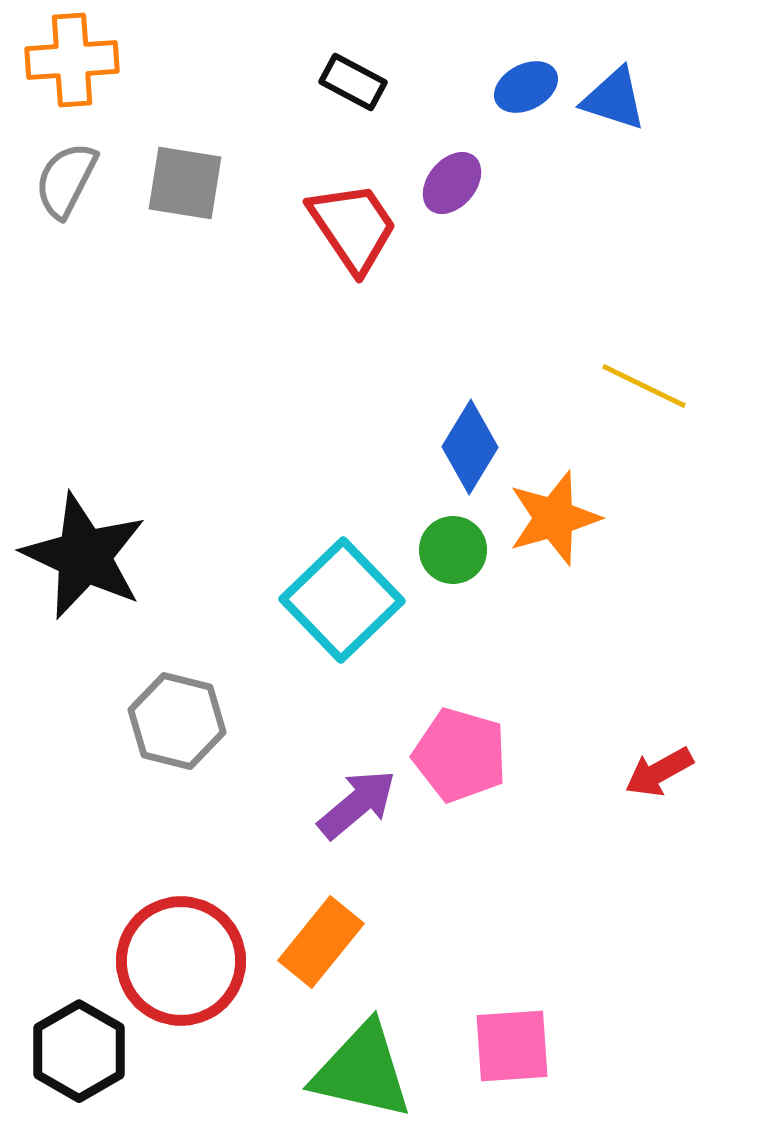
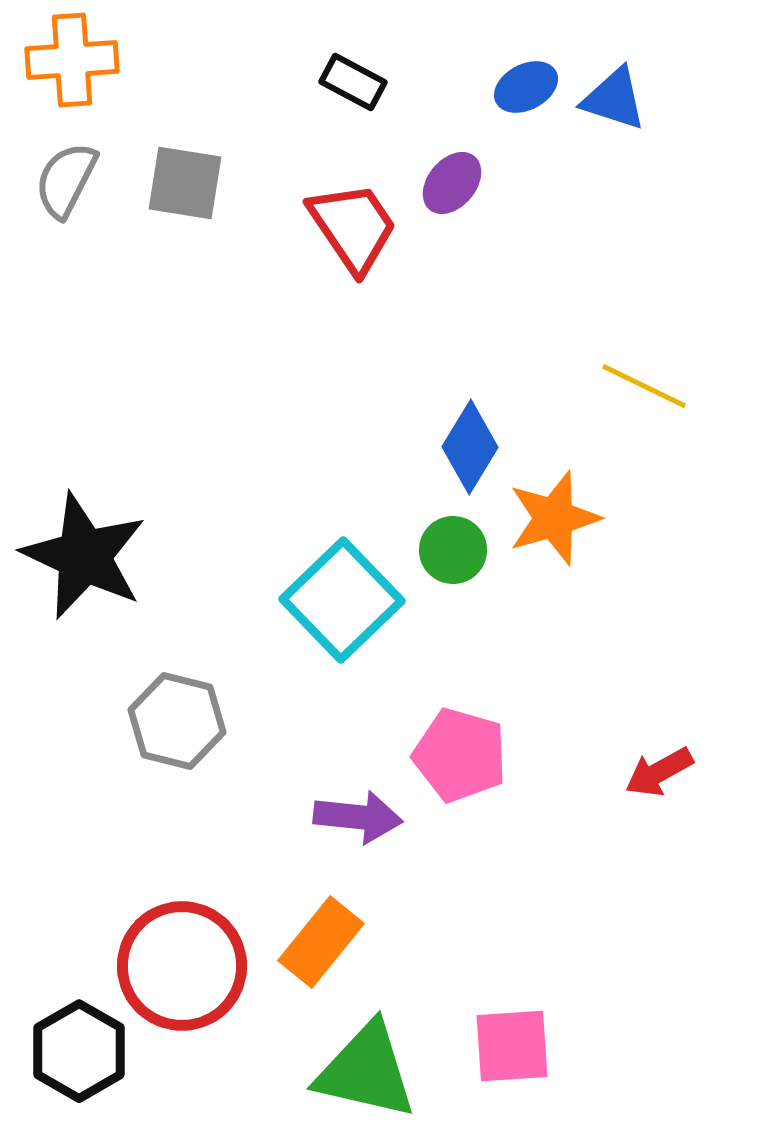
purple arrow: moved 1 px right, 13 px down; rotated 46 degrees clockwise
red circle: moved 1 px right, 5 px down
green triangle: moved 4 px right
